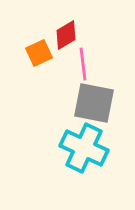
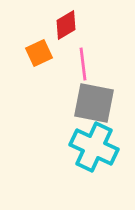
red diamond: moved 10 px up
cyan cross: moved 10 px right, 1 px up
